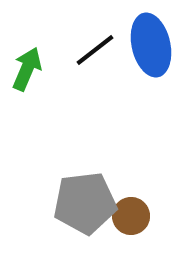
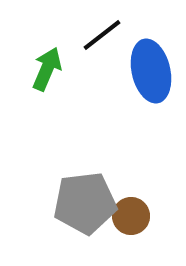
blue ellipse: moved 26 px down
black line: moved 7 px right, 15 px up
green arrow: moved 20 px right
